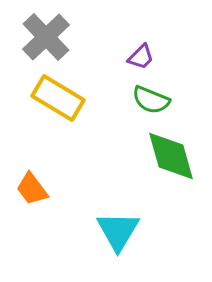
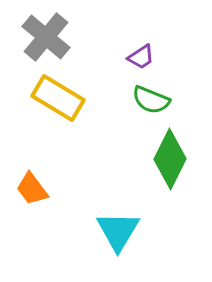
gray cross: rotated 6 degrees counterclockwise
purple trapezoid: rotated 12 degrees clockwise
green diamond: moved 1 px left, 3 px down; rotated 42 degrees clockwise
